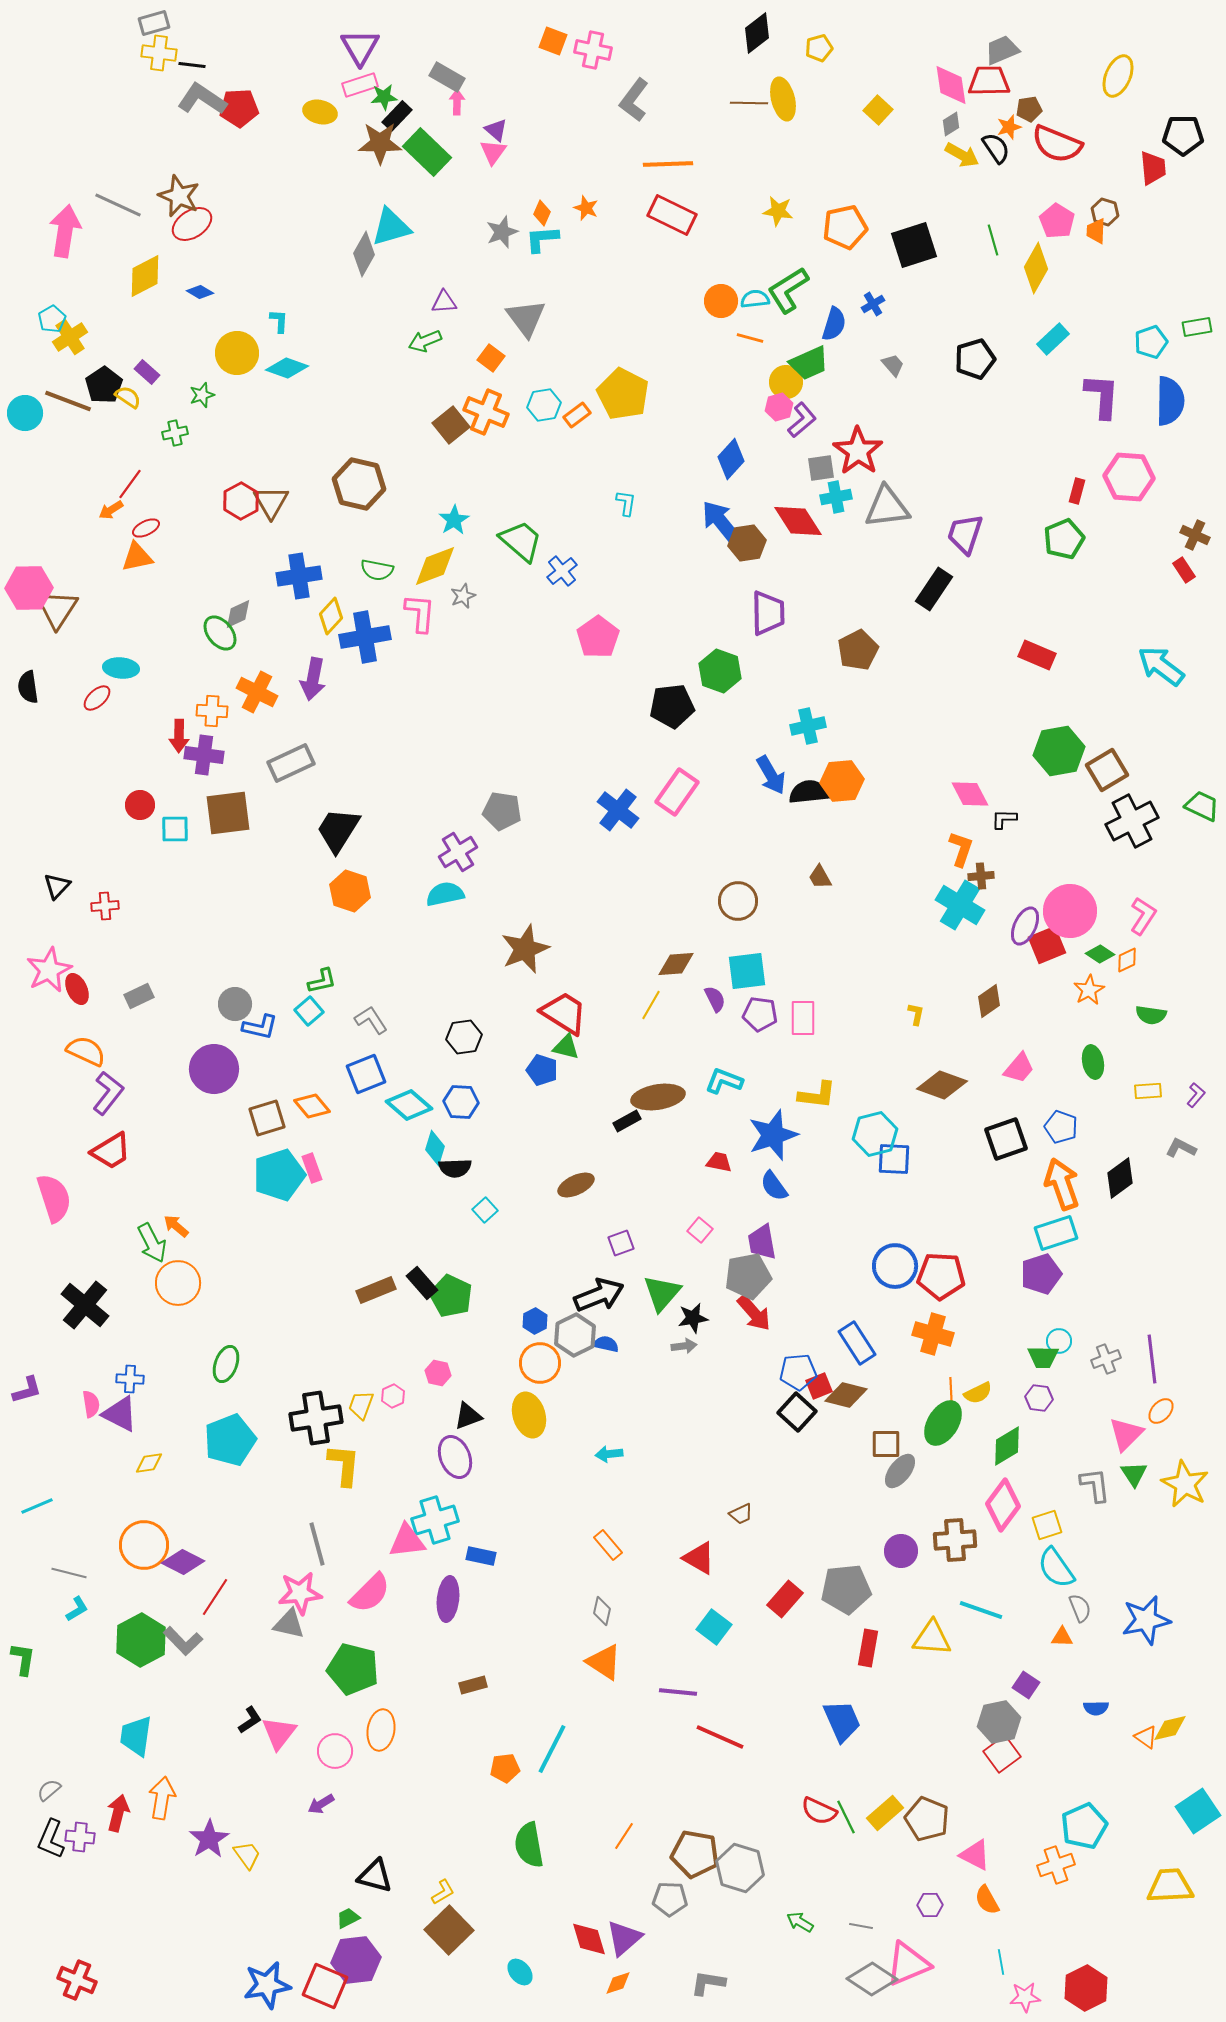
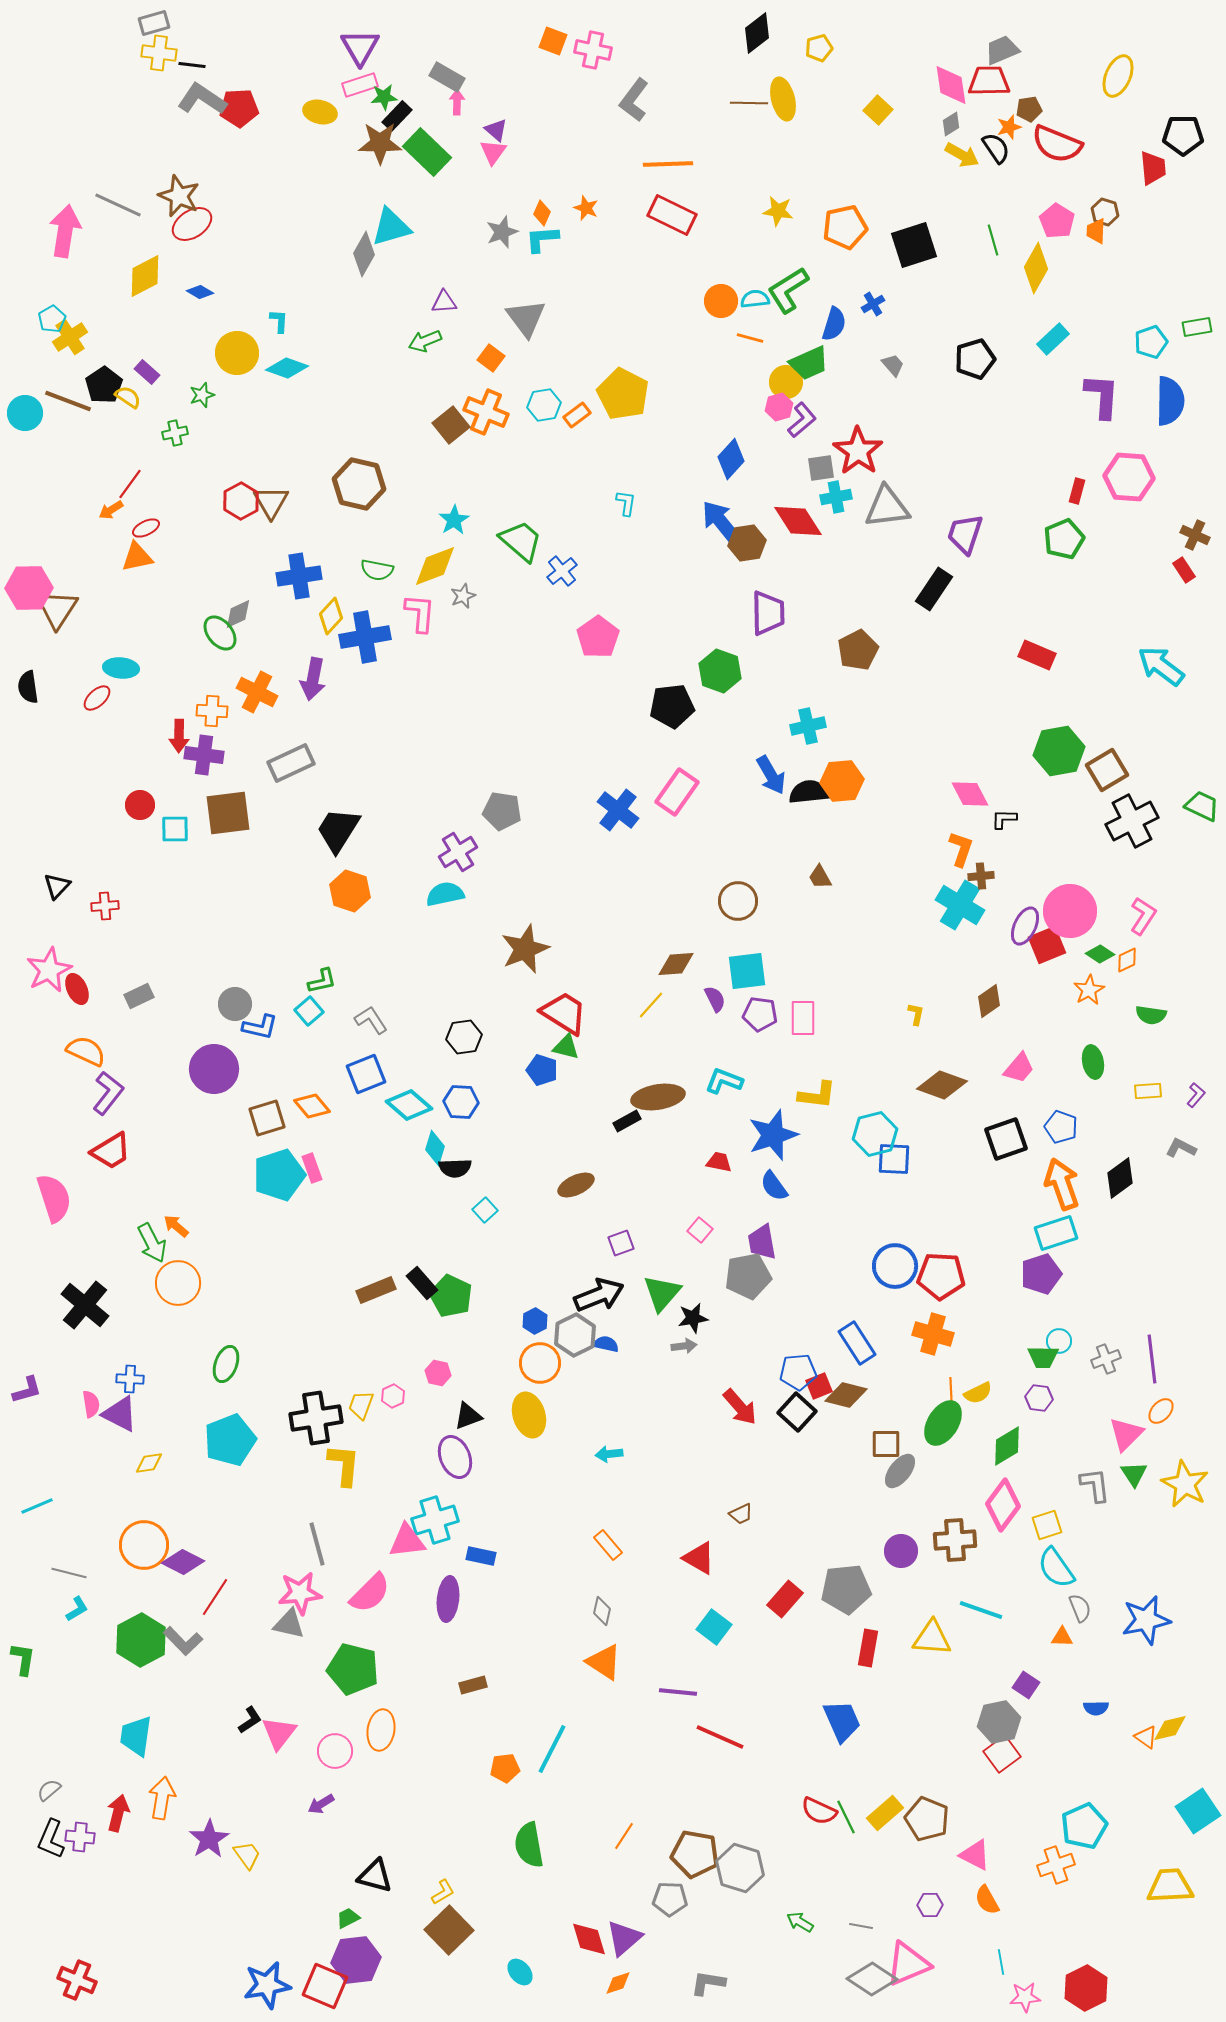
yellow line at (651, 1005): rotated 12 degrees clockwise
red arrow at (754, 1313): moved 14 px left, 94 px down
